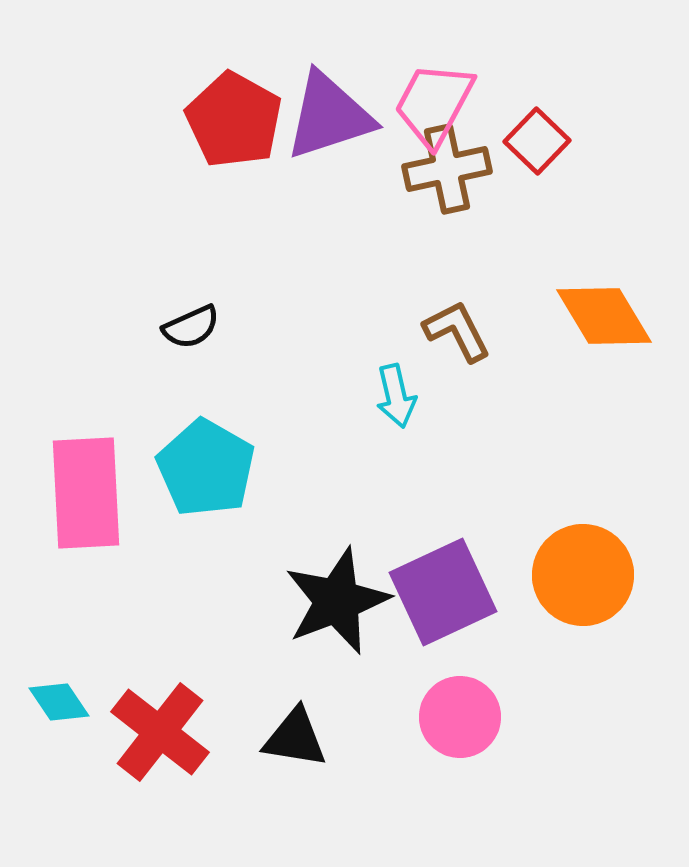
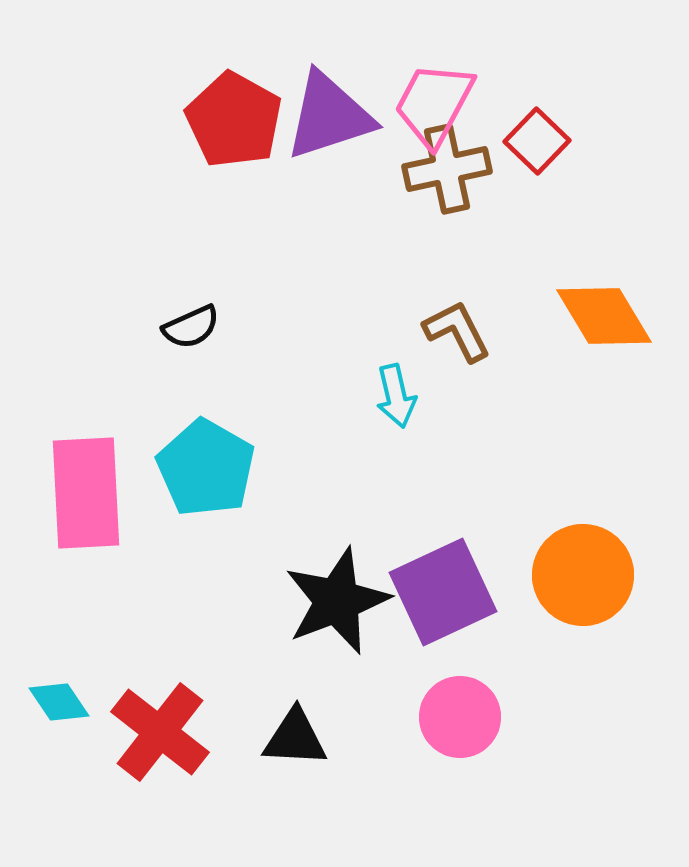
black triangle: rotated 6 degrees counterclockwise
